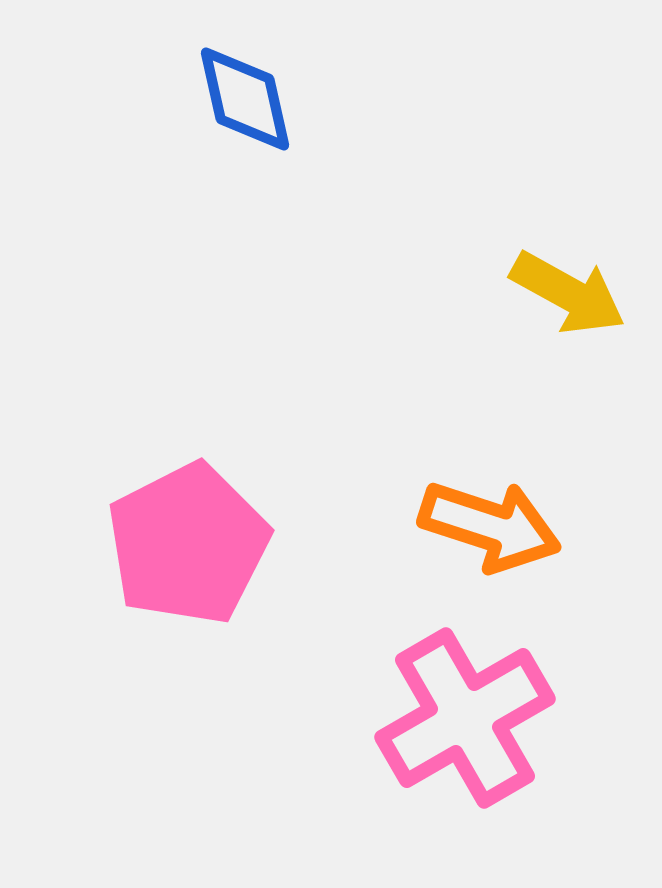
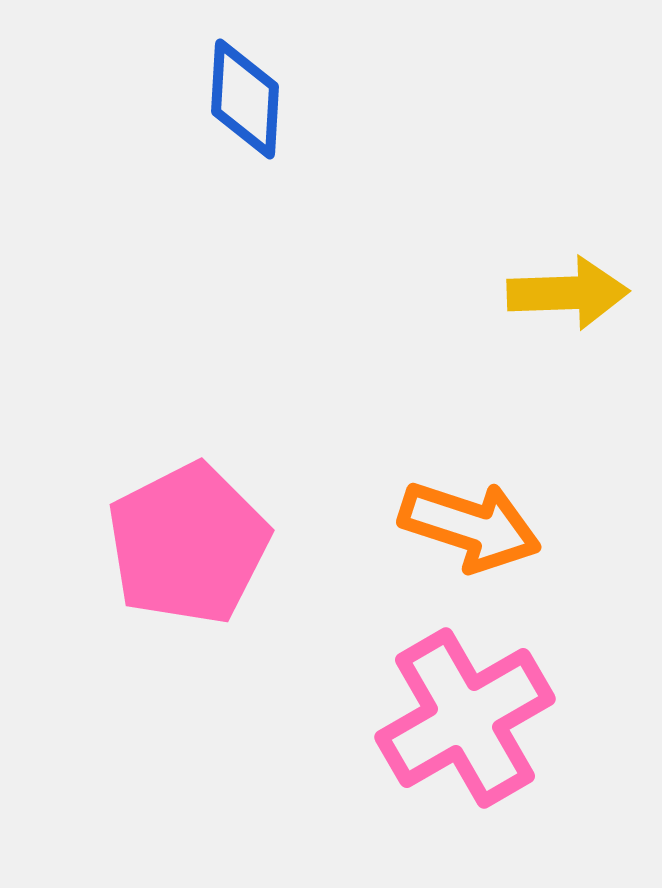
blue diamond: rotated 16 degrees clockwise
yellow arrow: rotated 31 degrees counterclockwise
orange arrow: moved 20 px left
